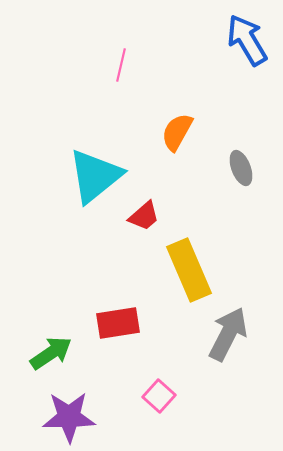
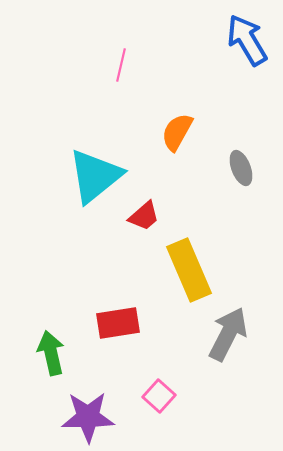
green arrow: rotated 69 degrees counterclockwise
purple star: moved 19 px right
